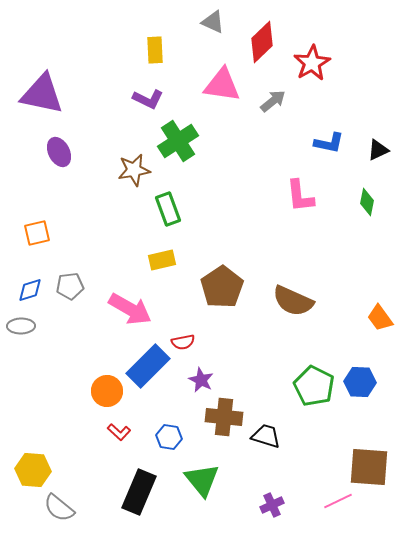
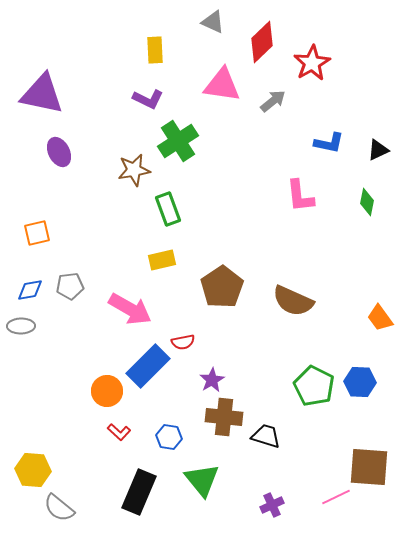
blue diamond at (30, 290): rotated 8 degrees clockwise
purple star at (201, 380): moved 11 px right; rotated 15 degrees clockwise
pink line at (338, 501): moved 2 px left, 4 px up
